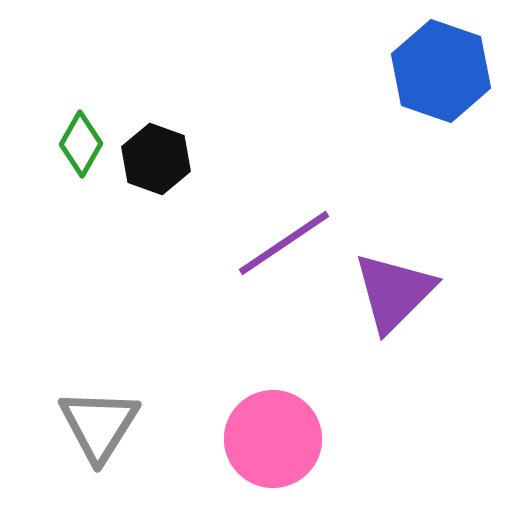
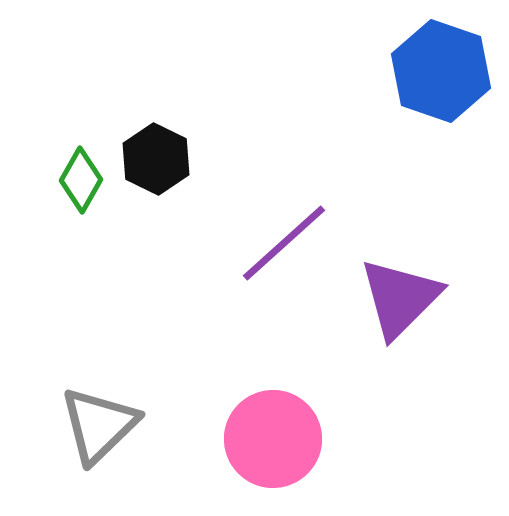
green diamond: moved 36 px down
black hexagon: rotated 6 degrees clockwise
purple line: rotated 8 degrees counterclockwise
purple triangle: moved 6 px right, 6 px down
gray triangle: rotated 14 degrees clockwise
